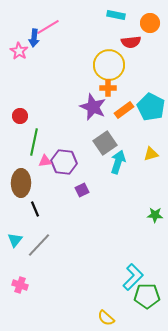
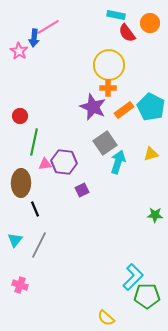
red semicircle: moved 4 px left, 9 px up; rotated 60 degrees clockwise
pink triangle: moved 3 px down
gray line: rotated 16 degrees counterclockwise
